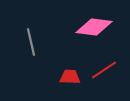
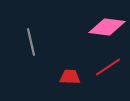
pink diamond: moved 13 px right
red line: moved 4 px right, 3 px up
